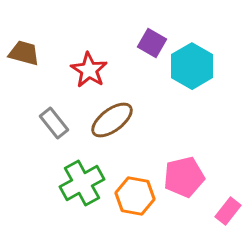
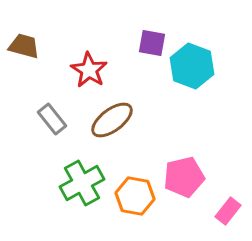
purple square: rotated 20 degrees counterclockwise
brown trapezoid: moved 7 px up
cyan hexagon: rotated 9 degrees counterclockwise
gray rectangle: moved 2 px left, 4 px up
